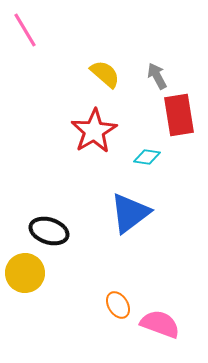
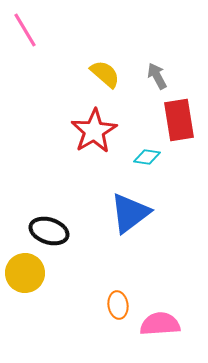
red rectangle: moved 5 px down
orange ellipse: rotated 24 degrees clockwise
pink semicircle: rotated 24 degrees counterclockwise
